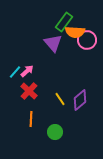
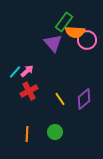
red cross: rotated 18 degrees clockwise
purple diamond: moved 4 px right, 1 px up
orange line: moved 4 px left, 15 px down
